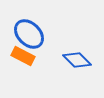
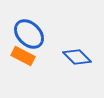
blue diamond: moved 3 px up
